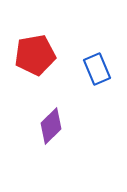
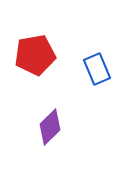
purple diamond: moved 1 px left, 1 px down
